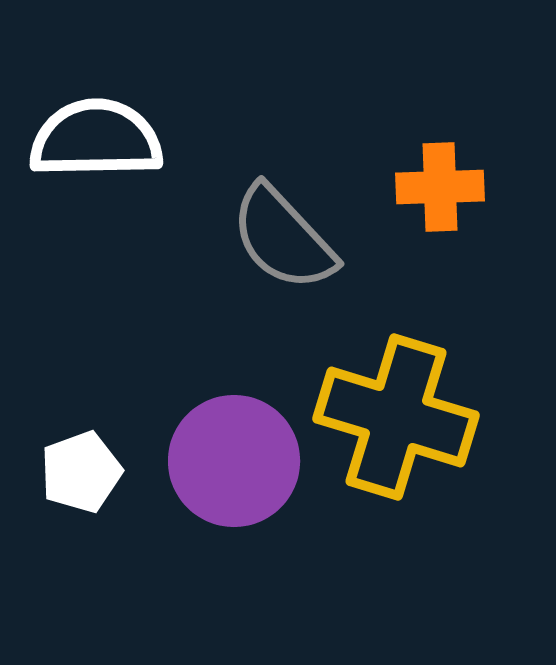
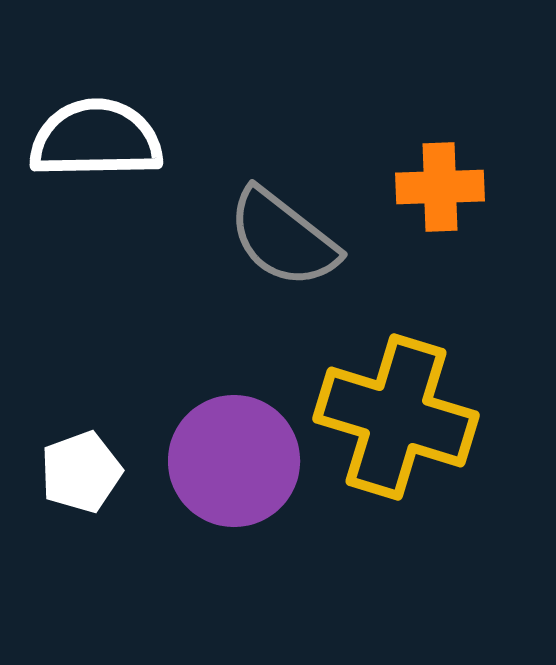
gray semicircle: rotated 9 degrees counterclockwise
